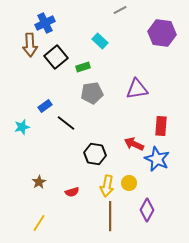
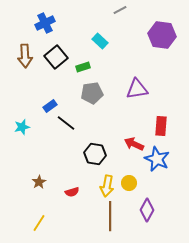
purple hexagon: moved 2 px down
brown arrow: moved 5 px left, 11 px down
blue rectangle: moved 5 px right
